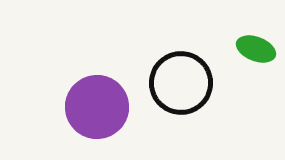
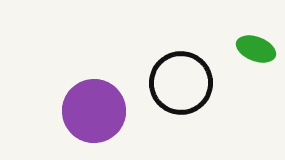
purple circle: moved 3 px left, 4 px down
